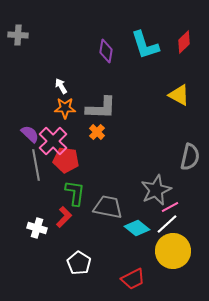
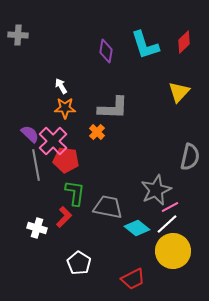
yellow triangle: moved 3 px up; rotated 45 degrees clockwise
gray L-shape: moved 12 px right
